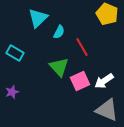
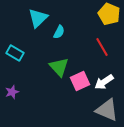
yellow pentagon: moved 2 px right
red line: moved 20 px right
white arrow: moved 1 px down
